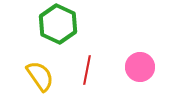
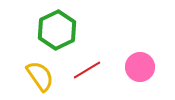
green hexagon: moved 1 px left, 6 px down; rotated 9 degrees clockwise
red line: rotated 48 degrees clockwise
